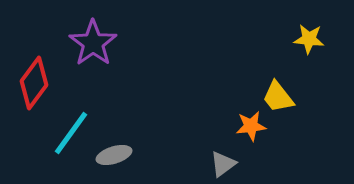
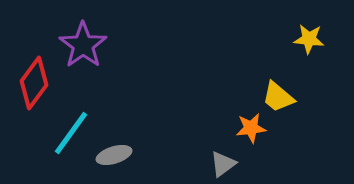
purple star: moved 10 px left, 2 px down
yellow trapezoid: rotated 12 degrees counterclockwise
orange star: moved 2 px down
